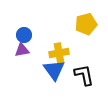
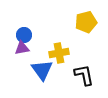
yellow pentagon: moved 2 px up
purple triangle: moved 2 px up
blue triangle: moved 12 px left
